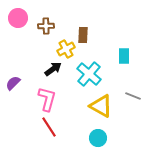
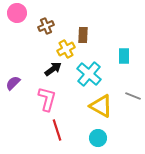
pink circle: moved 1 px left, 5 px up
brown cross: rotated 21 degrees counterclockwise
red line: moved 8 px right, 3 px down; rotated 15 degrees clockwise
